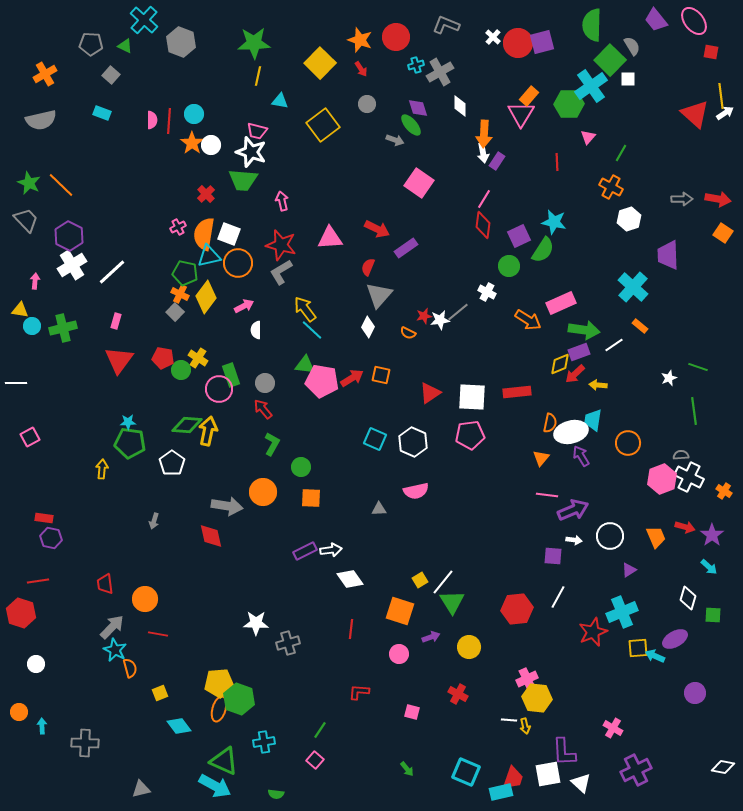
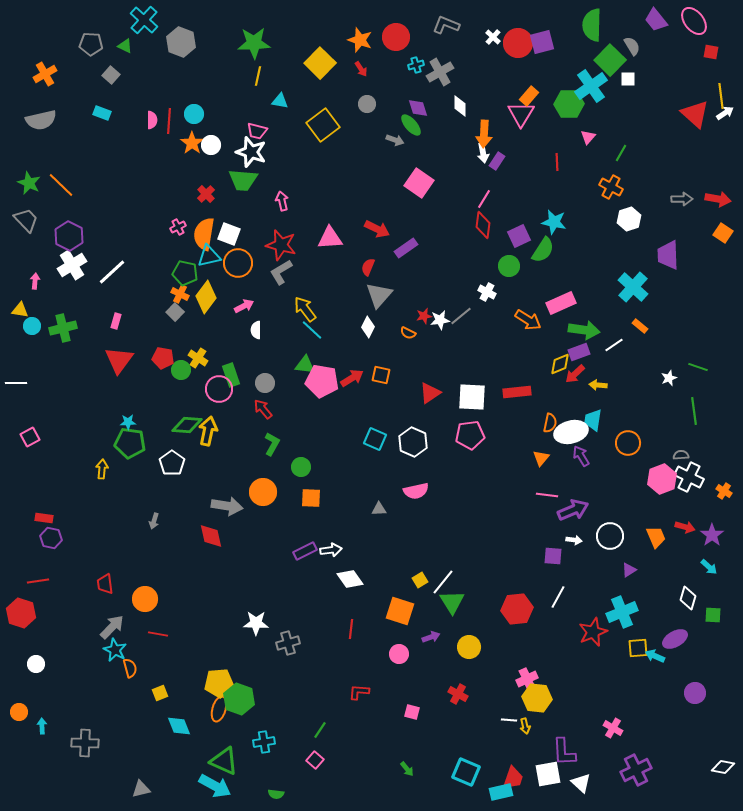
gray line at (458, 312): moved 3 px right, 4 px down
cyan diamond at (179, 726): rotated 15 degrees clockwise
